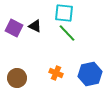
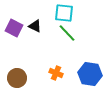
blue hexagon: rotated 20 degrees clockwise
